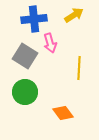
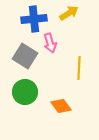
yellow arrow: moved 5 px left, 2 px up
orange diamond: moved 2 px left, 7 px up
